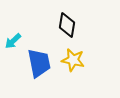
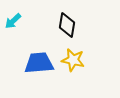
cyan arrow: moved 20 px up
blue trapezoid: rotated 84 degrees counterclockwise
